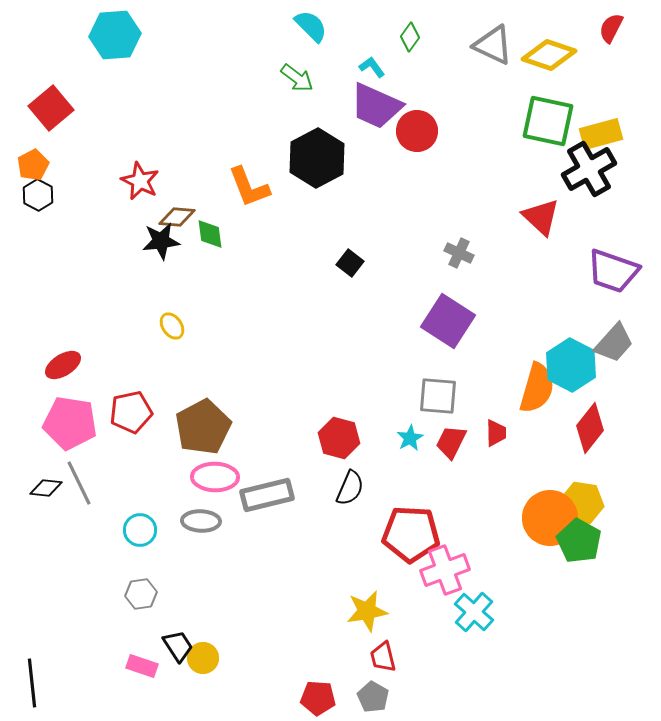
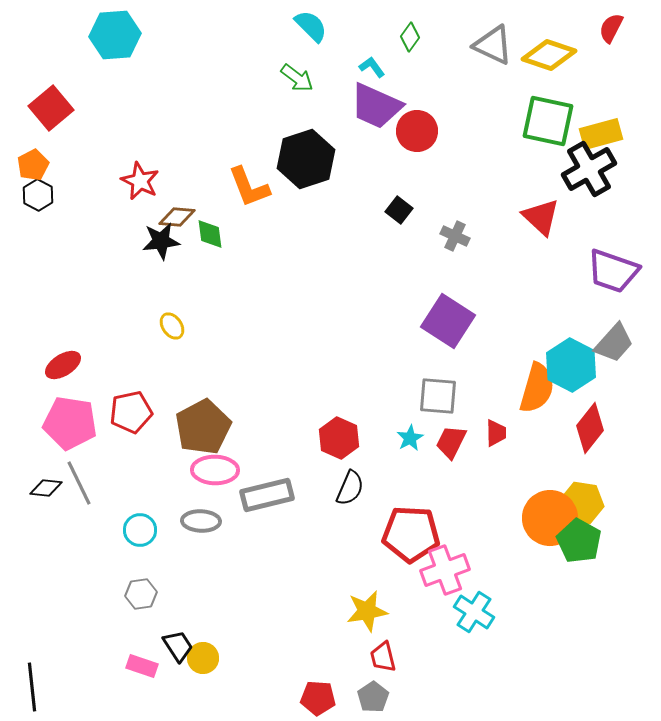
black hexagon at (317, 158): moved 11 px left, 1 px down; rotated 10 degrees clockwise
gray cross at (459, 253): moved 4 px left, 17 px up
black square at (350, 263): moved 49 px right, 53 px up
red hexagon at (339, 438): rotated 9 degrees clockwise
pink ellipse at (215, 477): moved 7 px up
cyan cross at (474, 612): rotated 9 degrees counterclockwise
black line at (32, 683): moved 4 px down
gray pentagon at (373, 697): rotated 8 degrees clockwise
